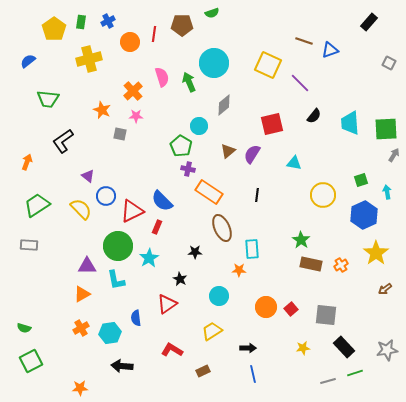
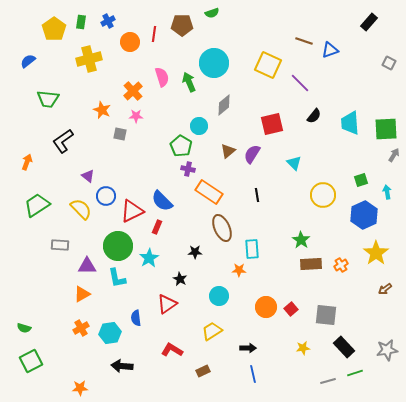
cyan triangle at (294, 163): rotated 35 degrees clockwise
black line at (257, 195): rotated 16 degrees counterclockwise
gray rectangle at (29, 245): moved 31 px right
brown rectangle at (311, 264): rotated 15 degrees counterclockwise
cyan L-shape at (116, 280): moved 1 px right, 2 px up
